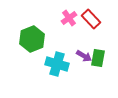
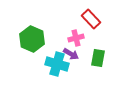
pink cross: moved 7 px right, 20 px down; rotated 21 degrees clockwise
green hexagon: rotated 15 degrees counterclockwise
purple arrow: moved 13 px left, 2 px up
